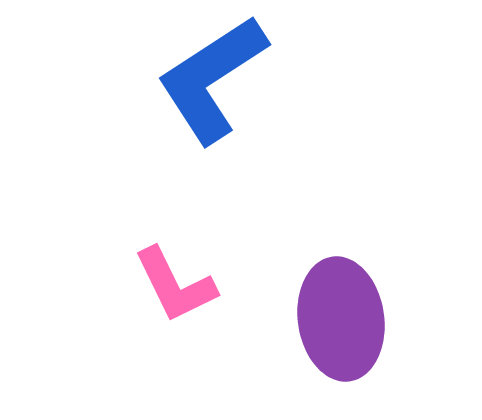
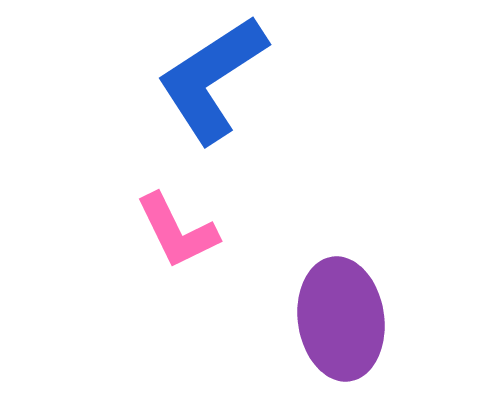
pink L-shape: moved 2 px right, 54 px up
